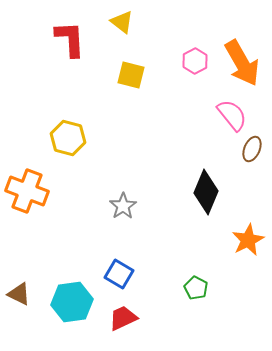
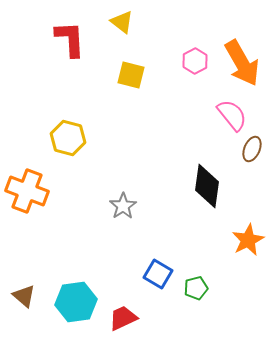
black diamond: moved 1 px right, 6 px up; rotated 15 degrees counterclockwise
blue square: moved 39 px right
green pentagon: rotated 30 degrees clockwise
brown triangle: moved 5 px right, 2 px down; rotated 15 degrees clockwise
cyan hexagon: moved 4 px right
